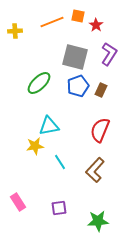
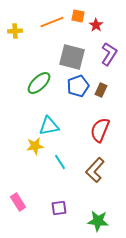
gray square: moved 3 px left
green star: rotated 10 degrees clockwise
